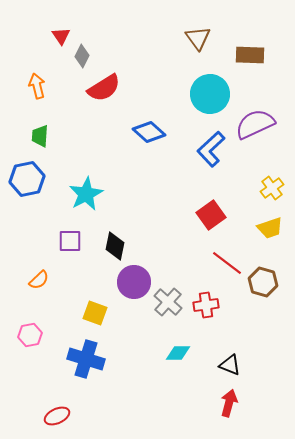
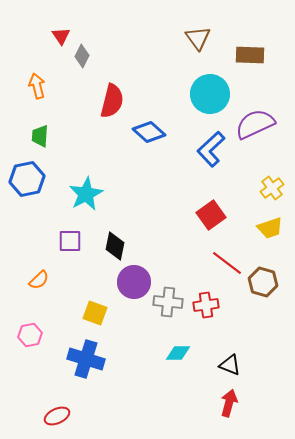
red semicircle: moved 8 px right, 13 px down; rotated 44 degrees counterclockwise
gray cross: rotated 36 degrees counterclockwise
